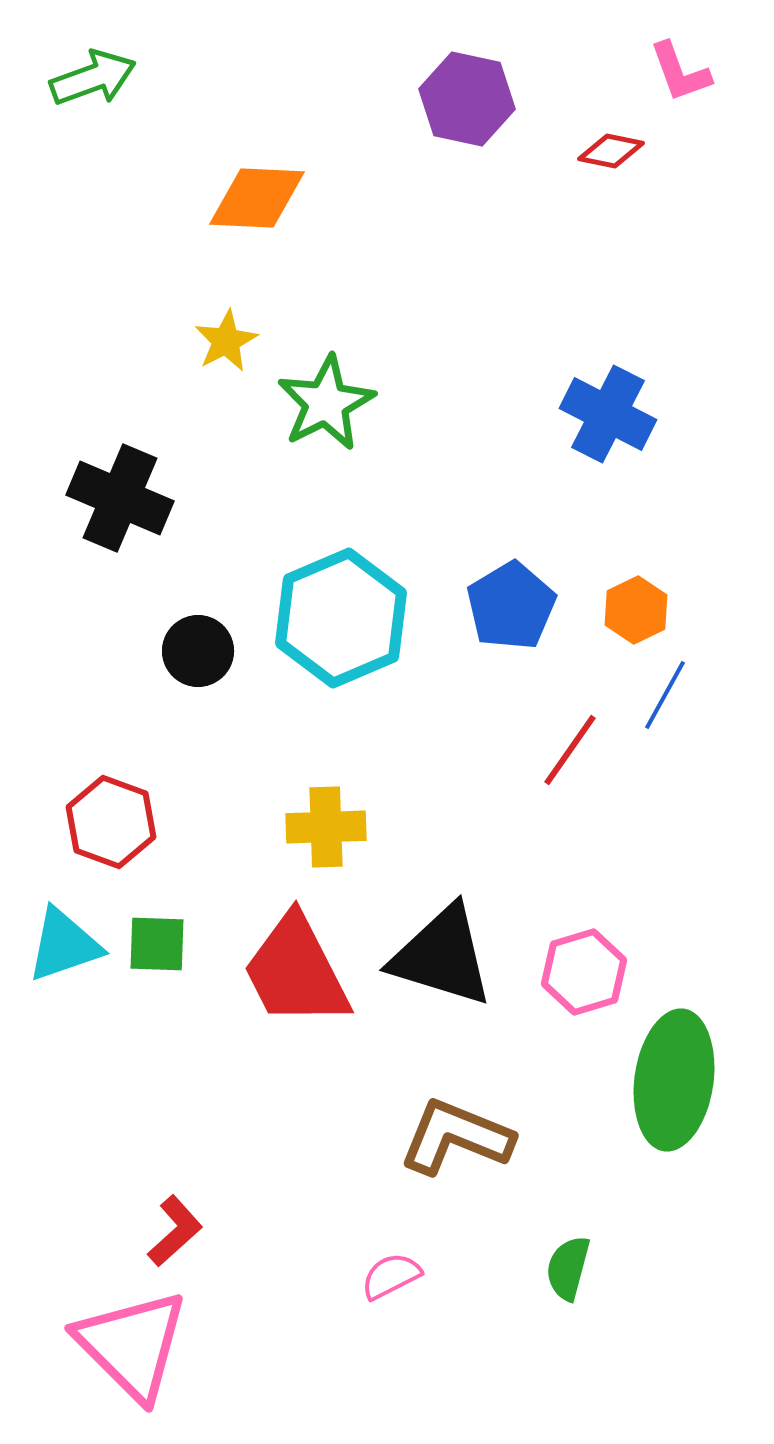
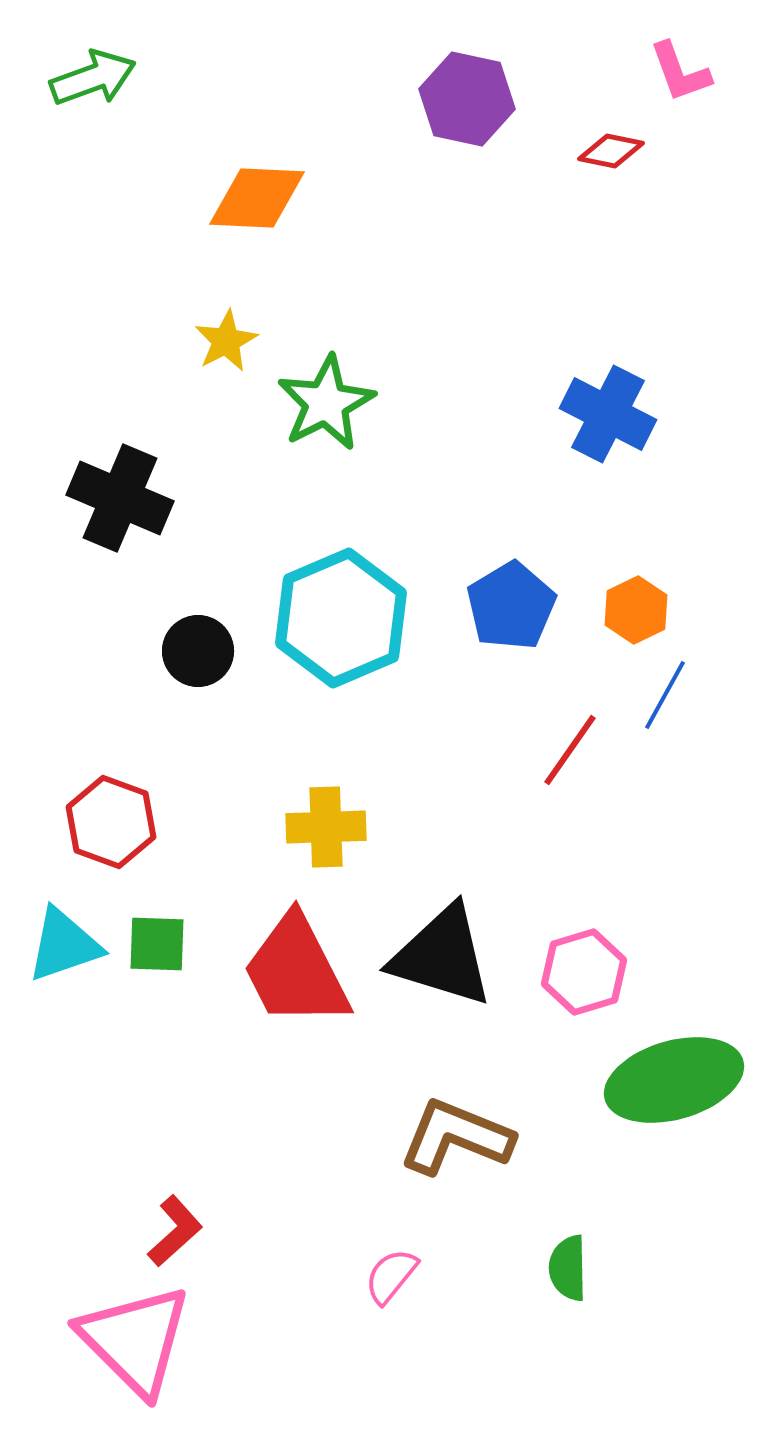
green ellipse: rotated 66 degrees clockwise
green semicircle: rotated 16 degrees counterclockwise
pink semicircle: rotated 24 degrees counterclockwise
pink triangle: moved 3 px right, 5 px up
